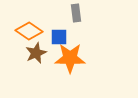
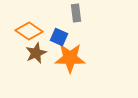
blue square: rotated 24 degrees clockwise
